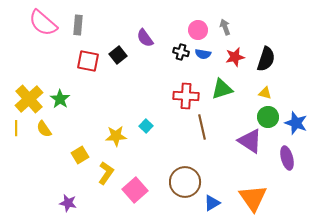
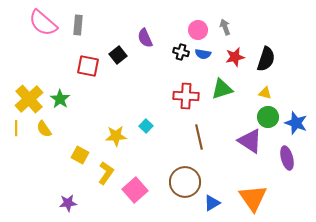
purple semicircle: rotated 12 degrees clockwise
red square: moved 5 px down
brown line: moved 3 px left, 10 px down
yellow square: rotated 30 degrees counterclockwise
purple star: rotated 18 degrees counterclockwise
